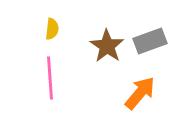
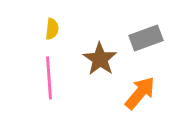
gray rectangle: moved 4 px left, 3 px up
brown star: moved 7 px left, 13 px down
pink line: moved 1 px left
